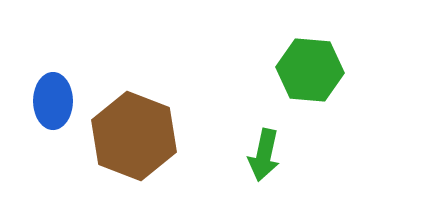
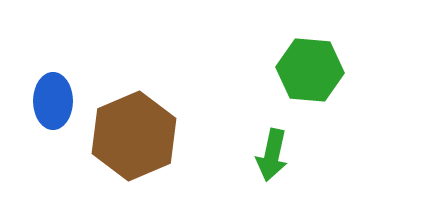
brown hexagon: rotated 16 degrees clockwise
green arrow: moved 8 px right
